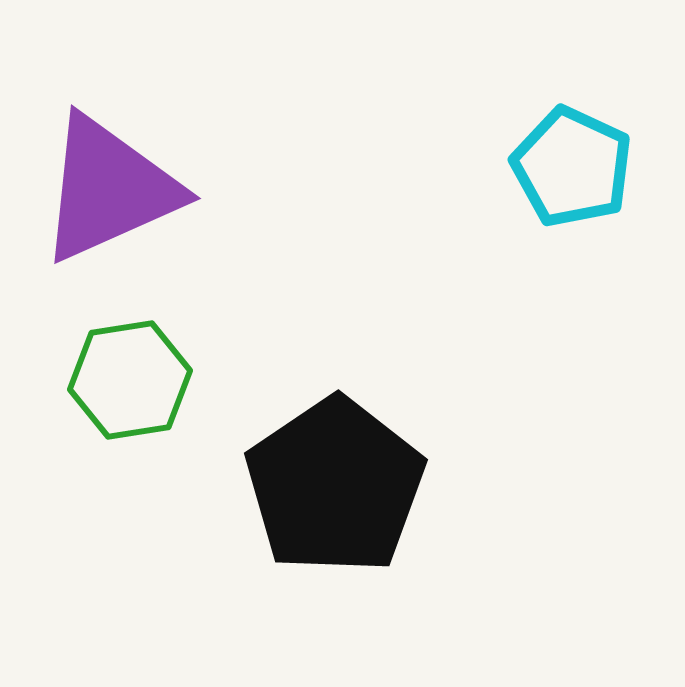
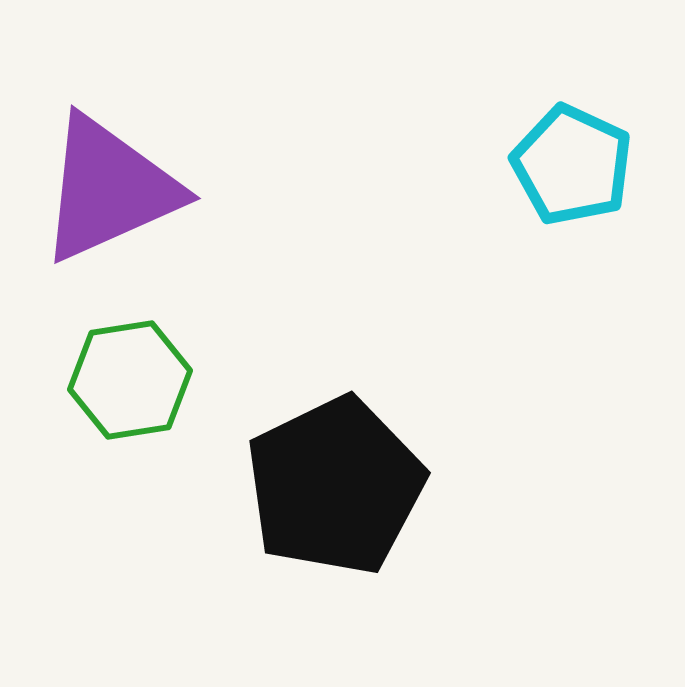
cyan pentagon: moved 2 px up
black pentagon: rotated 8 degrees clockwise
